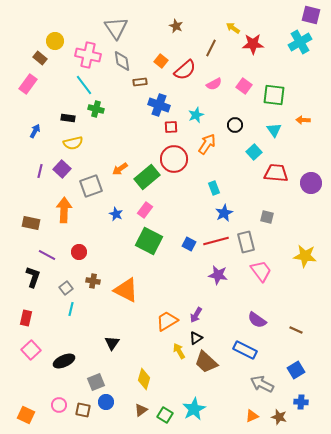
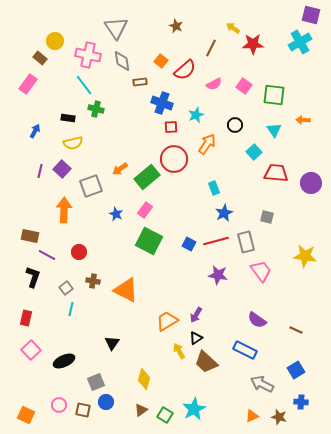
blue cross at (159, 105): moved 3 px right, 2 px up
brown rectangle at (31, 223): moved 1 px left, 13 px down
